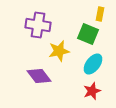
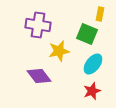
green square: moved 1 px left
